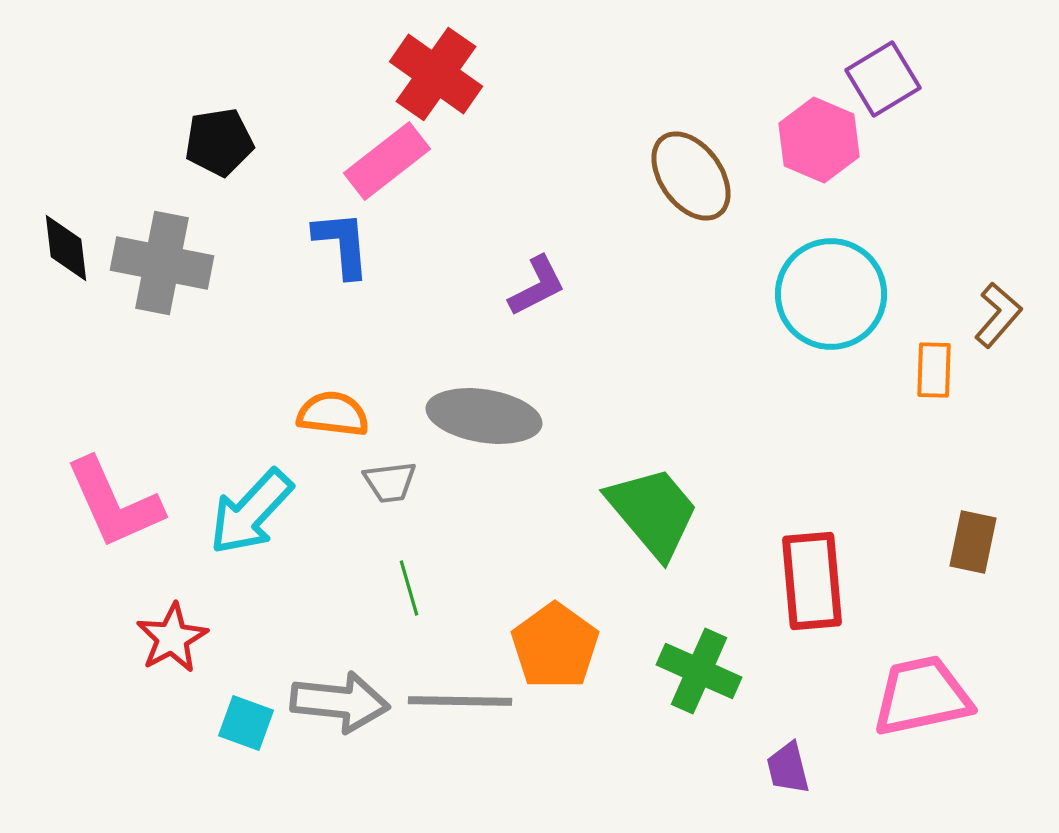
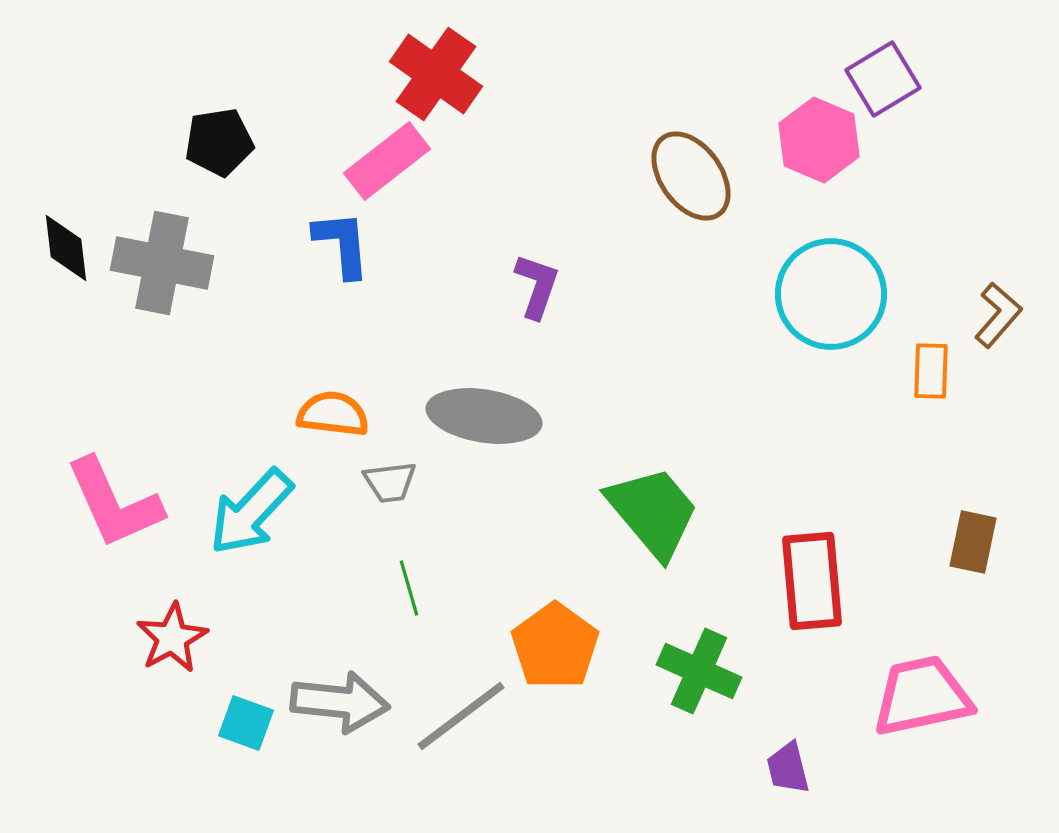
purple L-shape: rotated 44 degrees counterclockwise
orange rectangle: moved 3 px left, 1 px down
gray line: moved 1 px right, 15 px down; rotated 38 degrees counterclockwise
